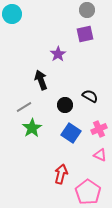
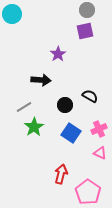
purple square: moved 3 px up
black arrow: rotated 114 degrees clockwise
green star: moved 2 px right, 1 px up
pink triangle: moved 2 px up
